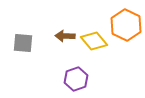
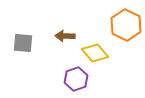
yellow diamond: moved 1 px right, 12 px down
